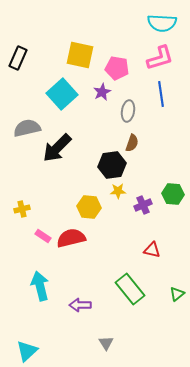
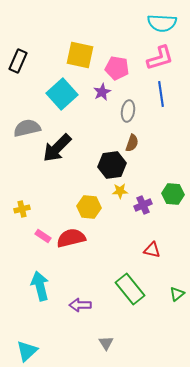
black rectangle: moved 3 px down
yellow star: moved 2 px right
